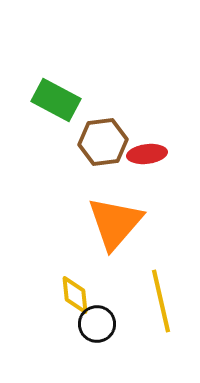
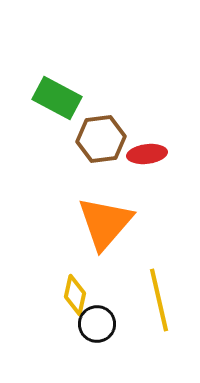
green rectangle: moved 1 px right, 2 px up
brown hexagon: moved 2 px left, 3 px up
orange triangle: moved 10 px left
yellow diamond: rotated 18 degrees clockwise
yellow line: moved 2 px left, 1 px up
